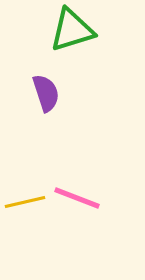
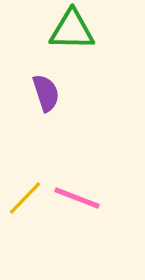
green triangle: rotated 18 degrees clockwise
yellow line: moved 4 px up; rotated 33 degrees counterclockwise
